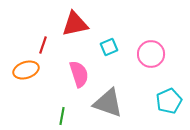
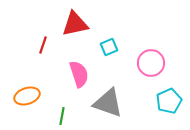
pink circle: moved 9 px down
orange ellipse: moved 1 px right, 26 px down
